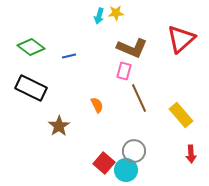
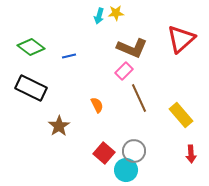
pink rectangle: rotated 30 degrees clockwise
red square: moved 10 px up
